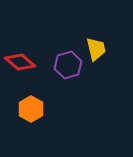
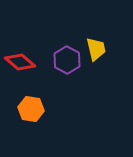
purple hexagon: moved 1 px left, 5 px up; rotated 16 degrees counterclockwise
orange hexagon: rotated 20 degrees counterclockwise
